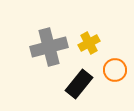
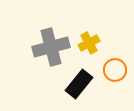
gray cross: moved 2 px right
